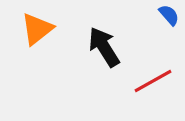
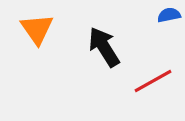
blue semicircle: rotated 60 degrees counterclockwise
orange triangle: rotated 27 degrees counterclockwise
